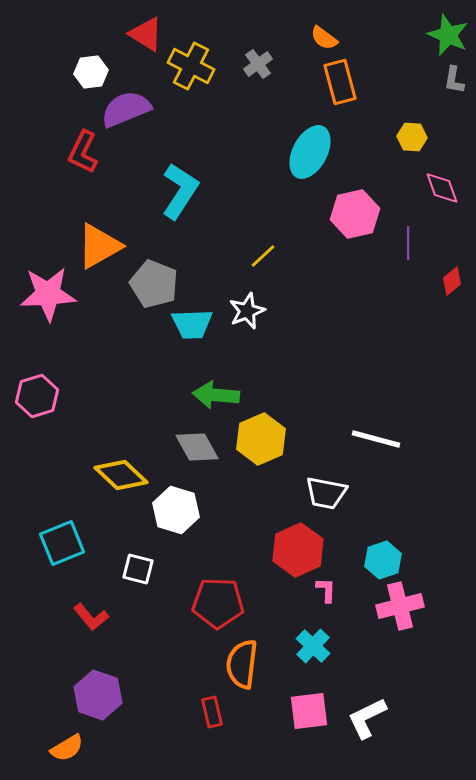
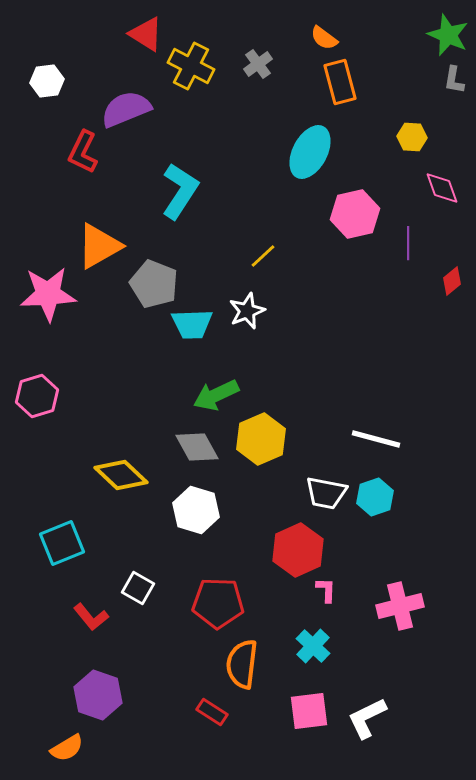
white hexagon at (91, 72): moved 44 px left, 9 px down
green arrow at (216, 395): rotated 30 degrees counterclockwise
white hexagon at (176, 510): moved 20 px right
cyan hexagon at (383, 560): moved 8 px left, 63 px up
white square at (138, 569): moved 19 px down; rotated 16 degrees clockwise
red rectangle at (212, 712): rotated 44 degrees counterclockwise
